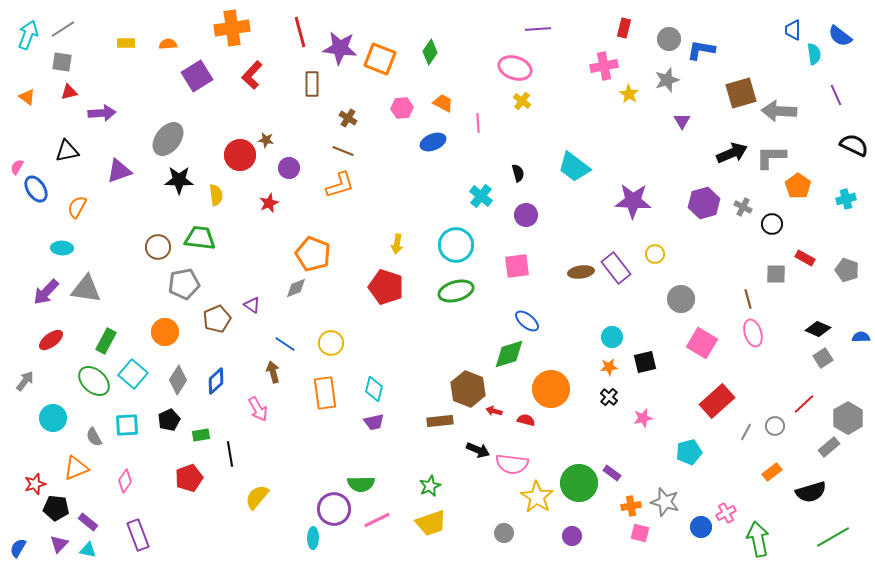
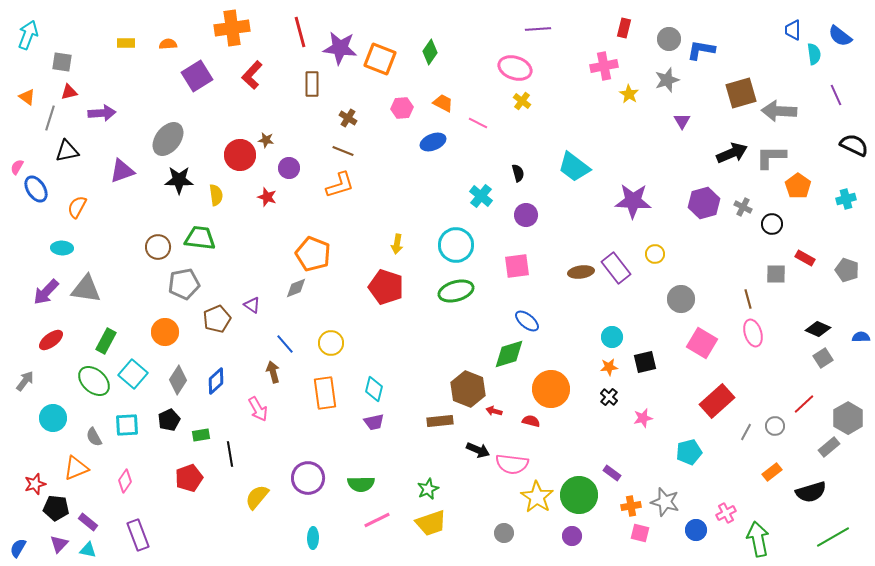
gray line at (63, 29): moved 13 px left, 89 px down; rotated 40 degrees counterclockwise
pink line at (478, 123): rotated 60 degrees counterclockwise
purple triangle at (119, 171): moved 3 px right
red star at (269, 203): moved 2 px left, 6 px up; rotated 30 degrees counterclockwise
blue line at (285, 344): rotated 15 degrees clockwise
red semicircle at (526, 420): moved 5 px right, 1 px down
green circle at (579, 483): moved 12 px down
green star at (430, 486): moved 2 px left, 3 px down
purple circle at (334, 509): moved 26 px left, 31 px up
blue circle at (701, 527): moved 5 px left, 3 px down
